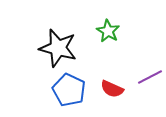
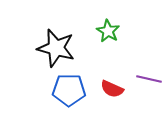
black star: moved 2 px left
purple line: moved 1 px left, 2 px down; rotated 40 degrees clockwise
blue pentagon: rotated 24 degrees counterclockwise
